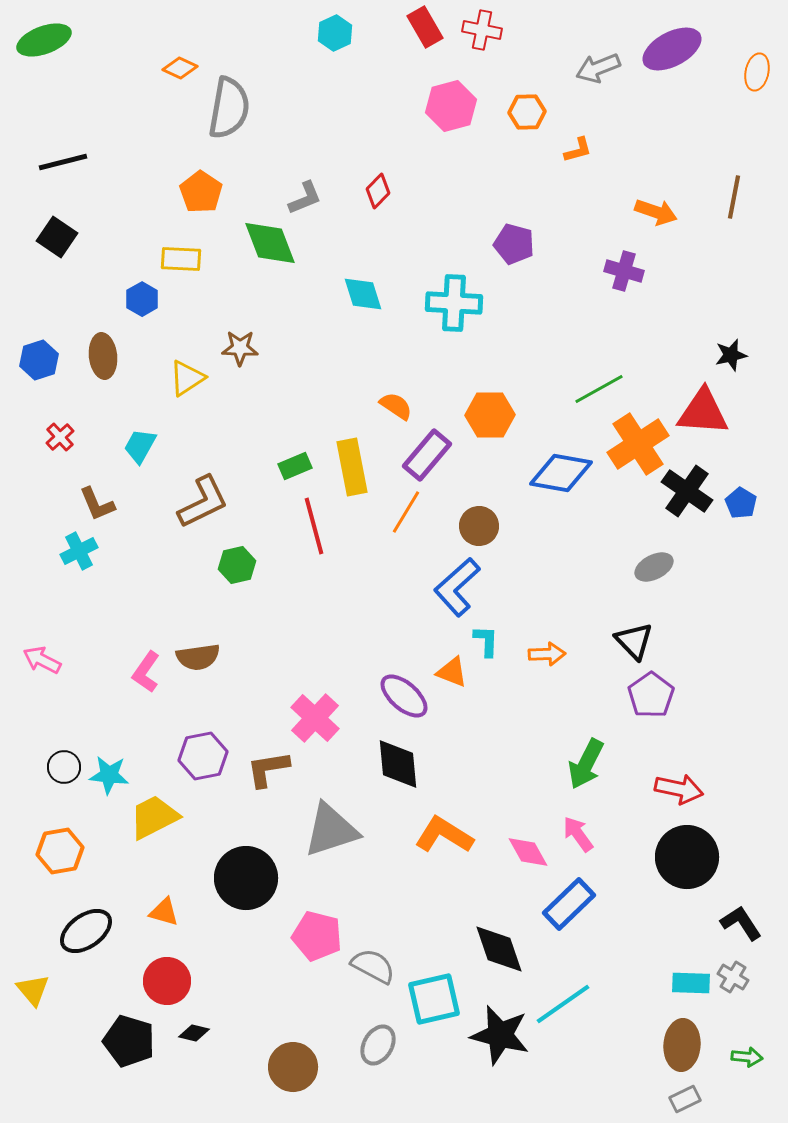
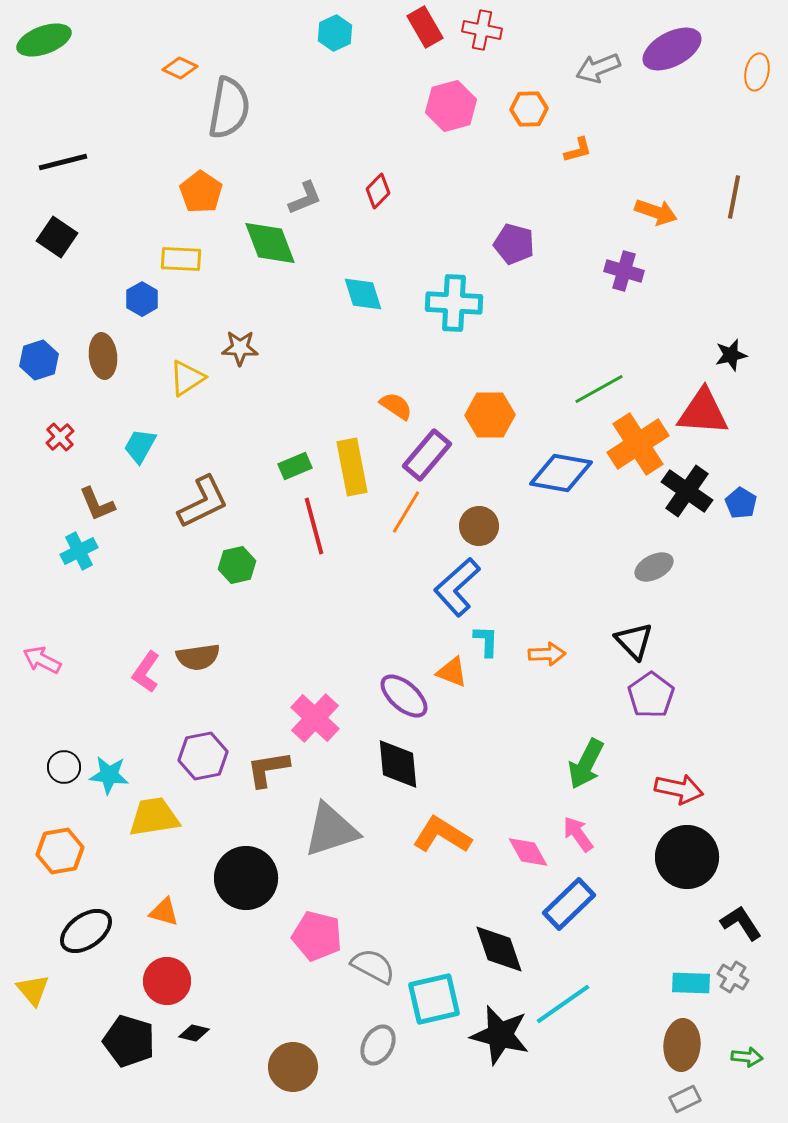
orange hexagon at (527, 112): moved 2 px right, 3 px up
yellow trapezoid at (154, 817): rotated 18 degrees clockwise
orange L-shape at (444, 835): moved 2 px left
